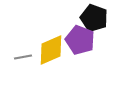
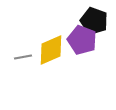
black pentagon: moved 3 px down
purple pentagon: moved 2 px right
